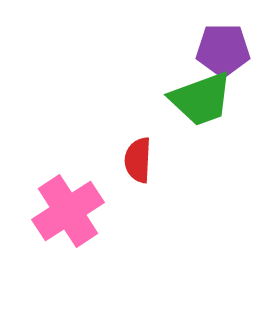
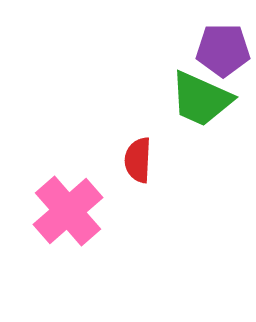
green trapezoid: rotated 44 degrees clockwise
pink cross: rotated 8 degrees counterclockwise
